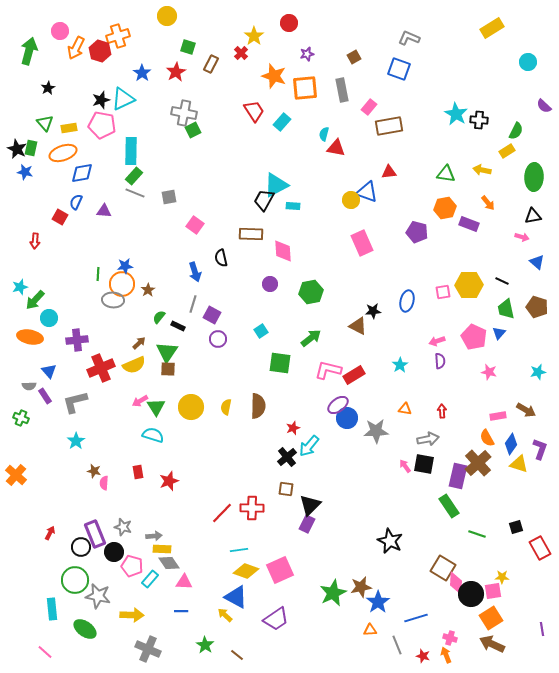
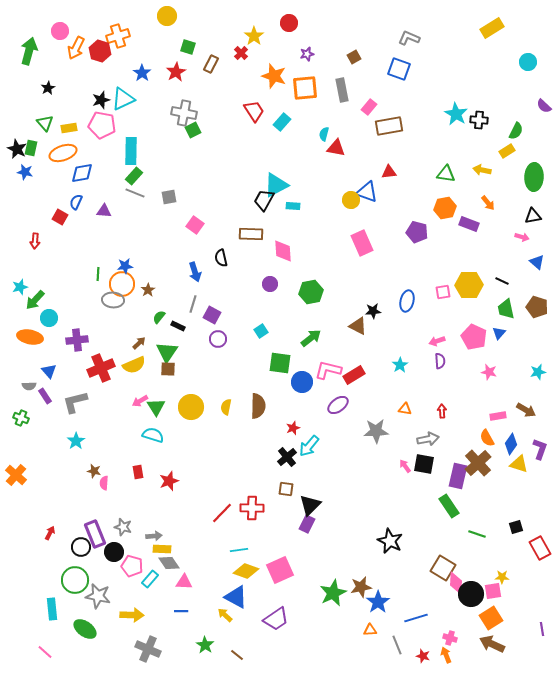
blue circle at (347, 418): moved 45 px left, 36 px up
